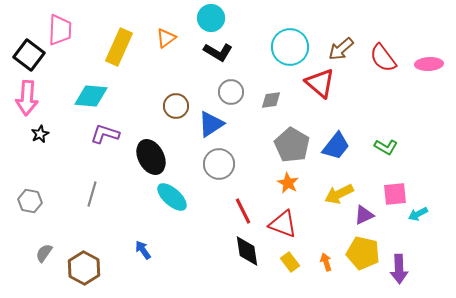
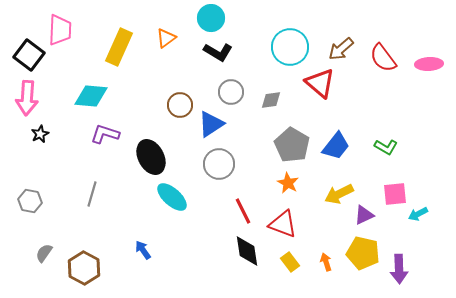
brown circle at (176, 106): moved 4 px right, 1 px up
